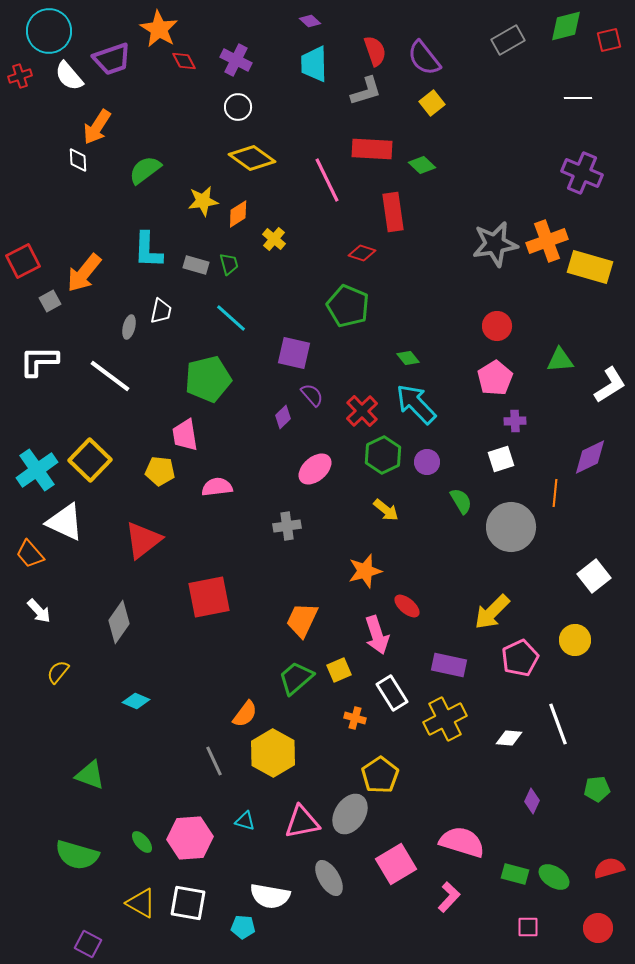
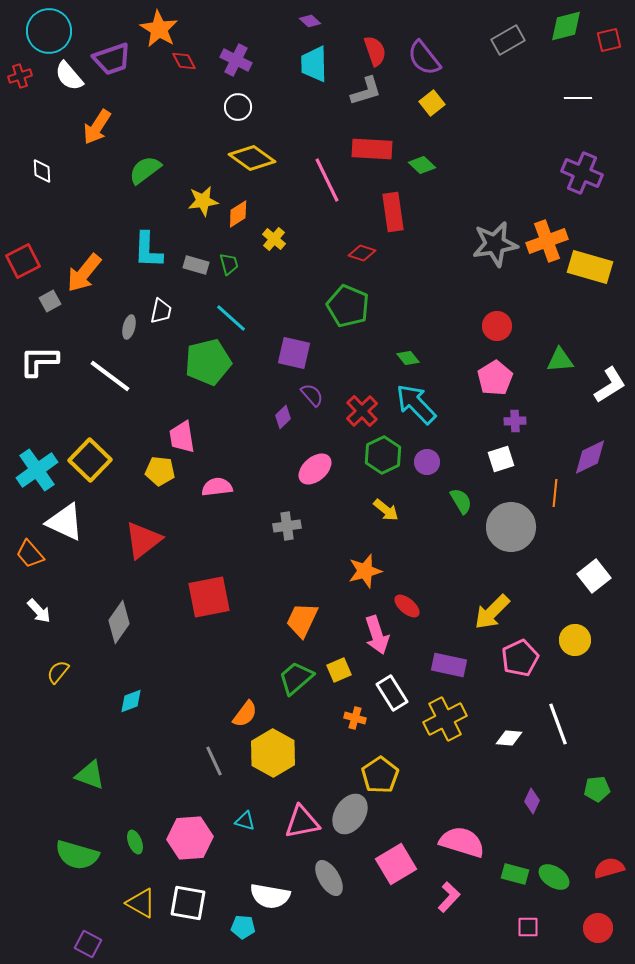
white diamond at (78, 160): moved 36 px left, 11 px down
green pentagon at (208, 379): moved 17 px up
pink trapezoid at (185, 435): moved 3 px left, 2 px down
cyan diamond at (136, 701): moved 5 px left; rotated 44 degrees counterclockwise
green ellipse at (142, 842): moved 7 px left; rotated 20 degrees clockwise
